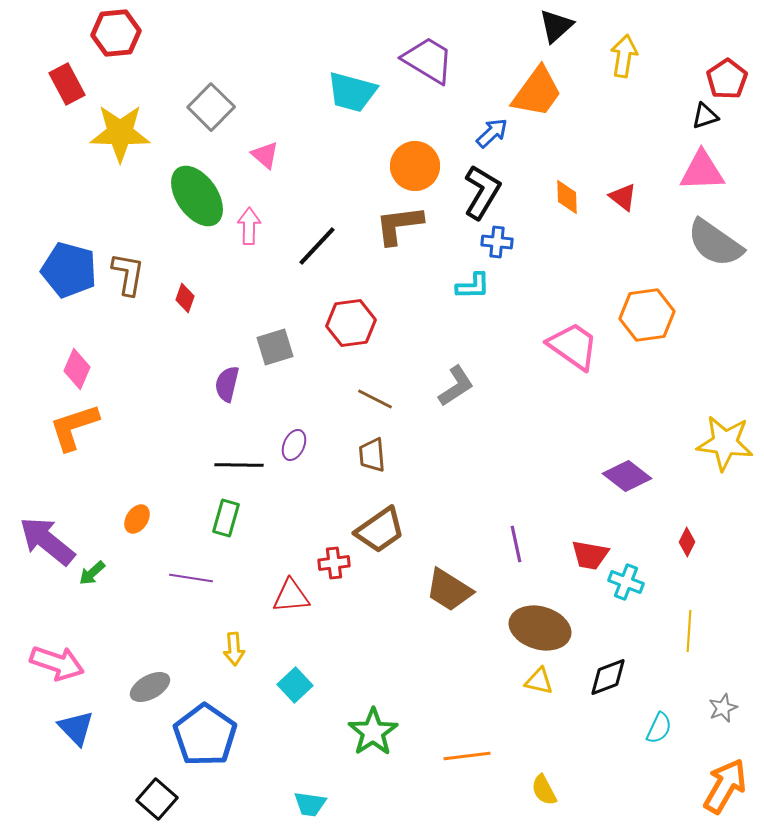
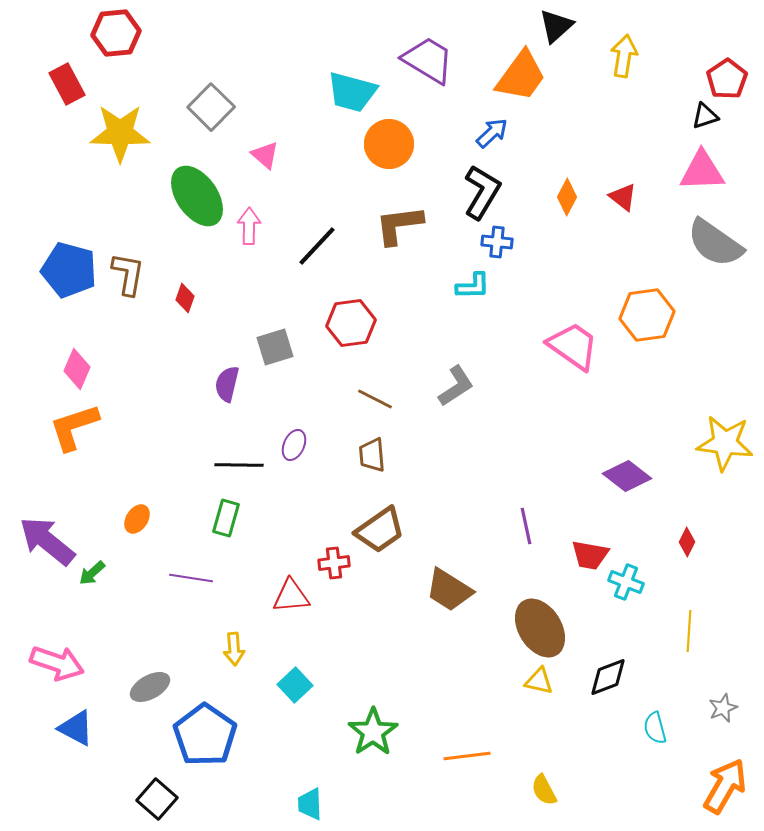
orange trapezoid at (537, 92): moved 16 px left, 16 px up
orange circle at (415, 166): moved 26 px left, 22 px up
orange diamond at (567, 197): rotated 30 degrees clockwise
purple line at (516, 544): moved 10 px right, 18 px up
brown ellipse at (540, 628): rotated 42 degrees clockwise
blue triangle at (76, 728): rotated 18 degrees counterclockwise
cyan semicircle at (659, 728): moved 4 px left; rotated 140 degrees clockwise
cyan trapezoid at (310, 804): rotated 80 degrees clockwise
